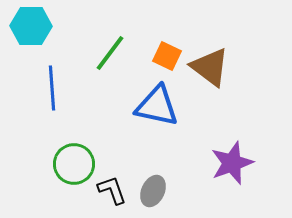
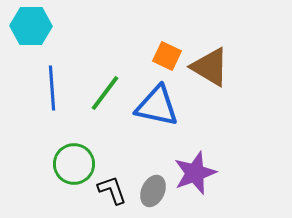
green line: moved 5 px left, 40 px down
brown triangle: rotated 6 degrees counterclockwise
purple star: moved 37 px left, 10 px down
